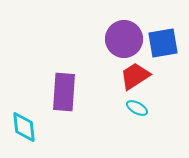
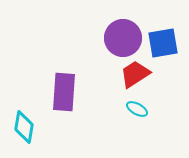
purple circle: moved 1 px left, 1 px up
red trapezoid: moved 2 px up
cyan ellipse: moved 1 px down
cyan diamond: rotated 16 degrees clockwise
